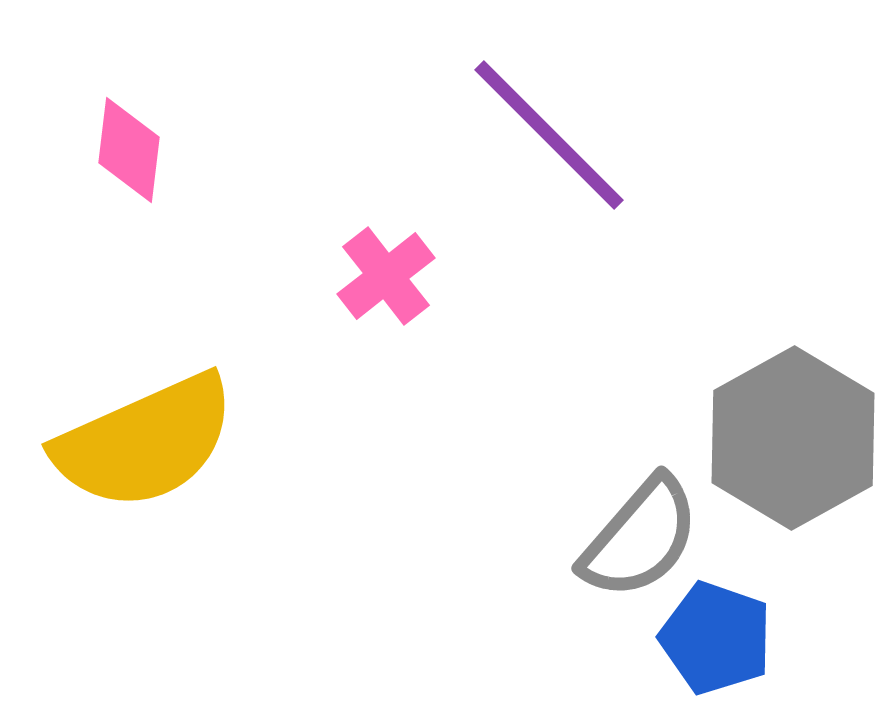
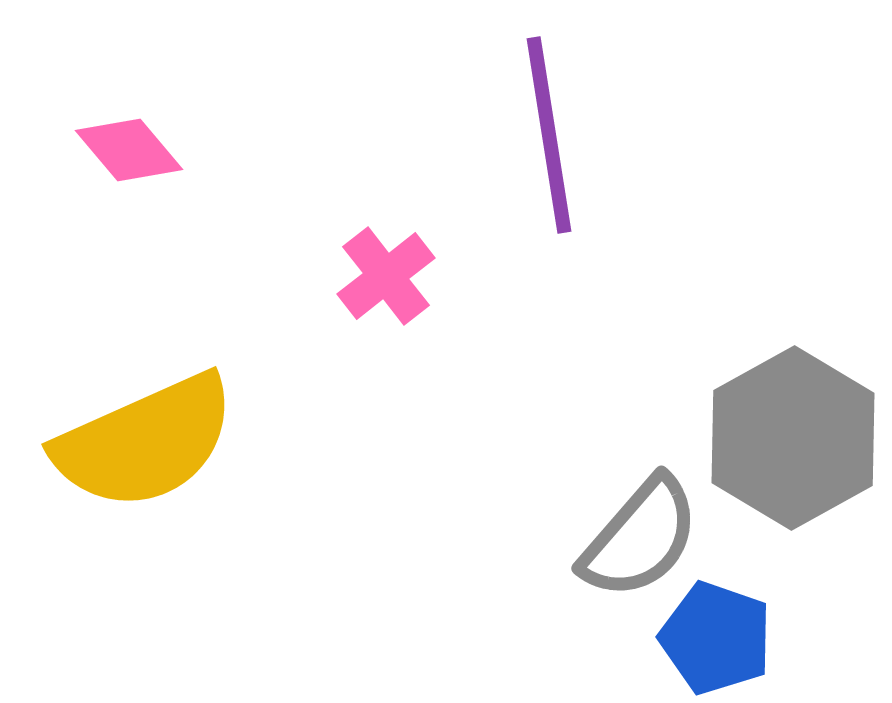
purple line: rotated 36 degrees clockwise
pink diamond: rotated 47 degrees counterclockwise
